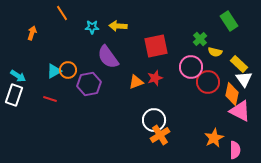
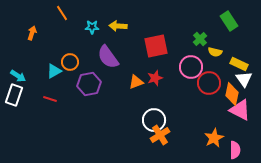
yellow rectangle: rotated 18 degrees counterclockwise
orange circle: moved 2 px right, 8 px up
red circle: moved 1 px right, 1 px down
pink triangle: moved 1 px up
